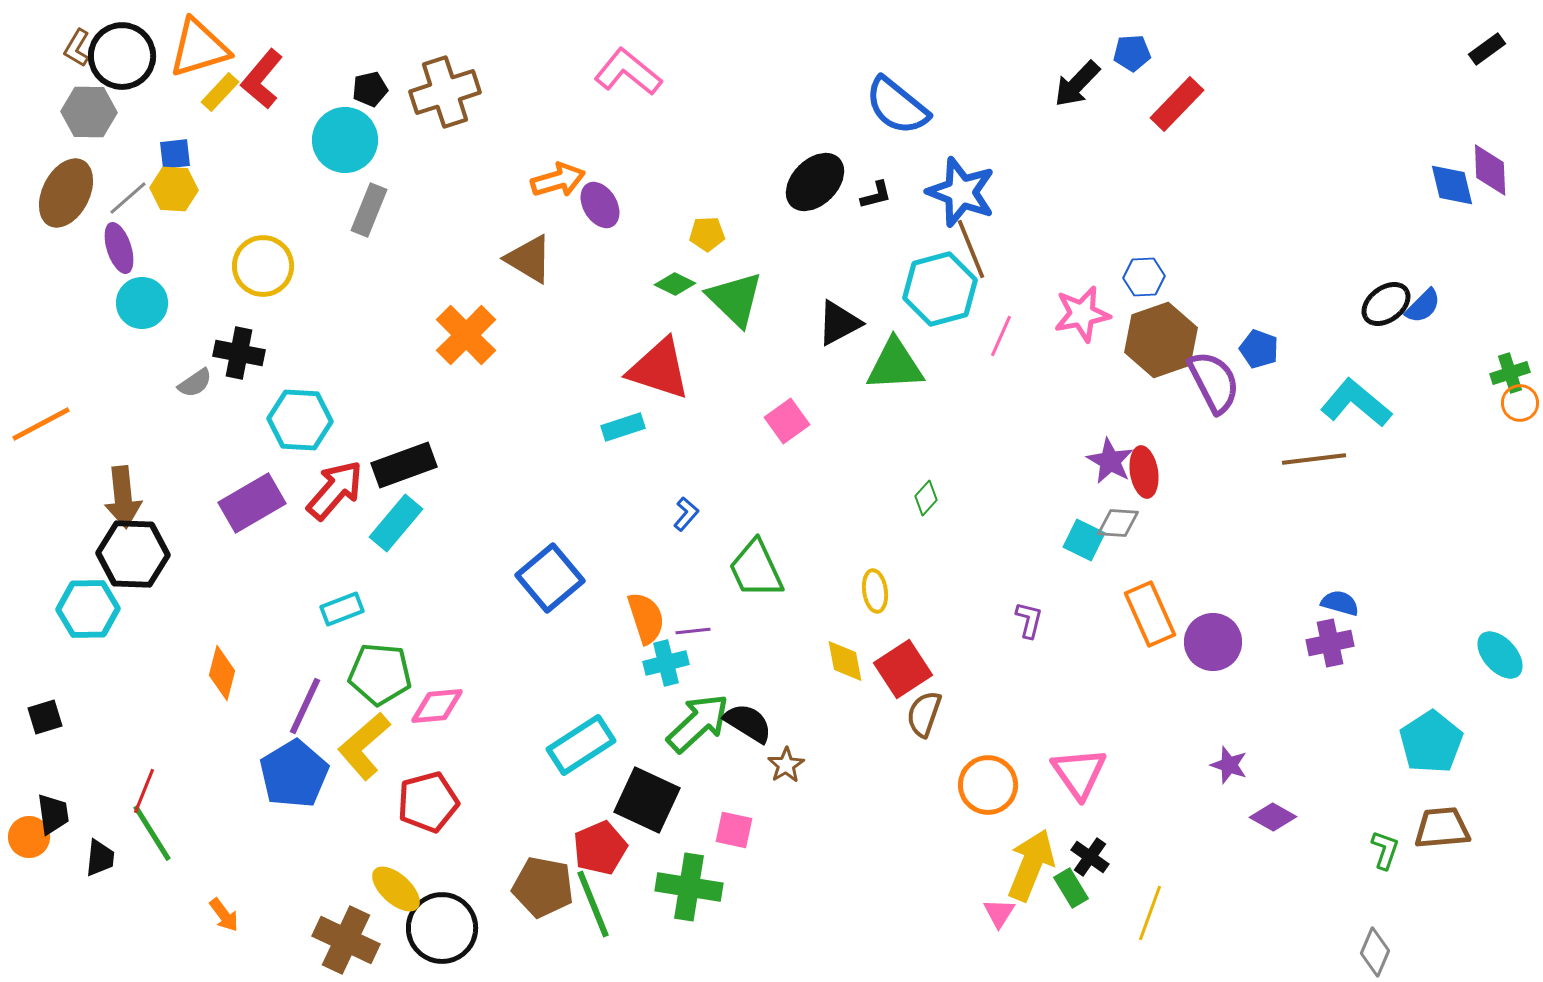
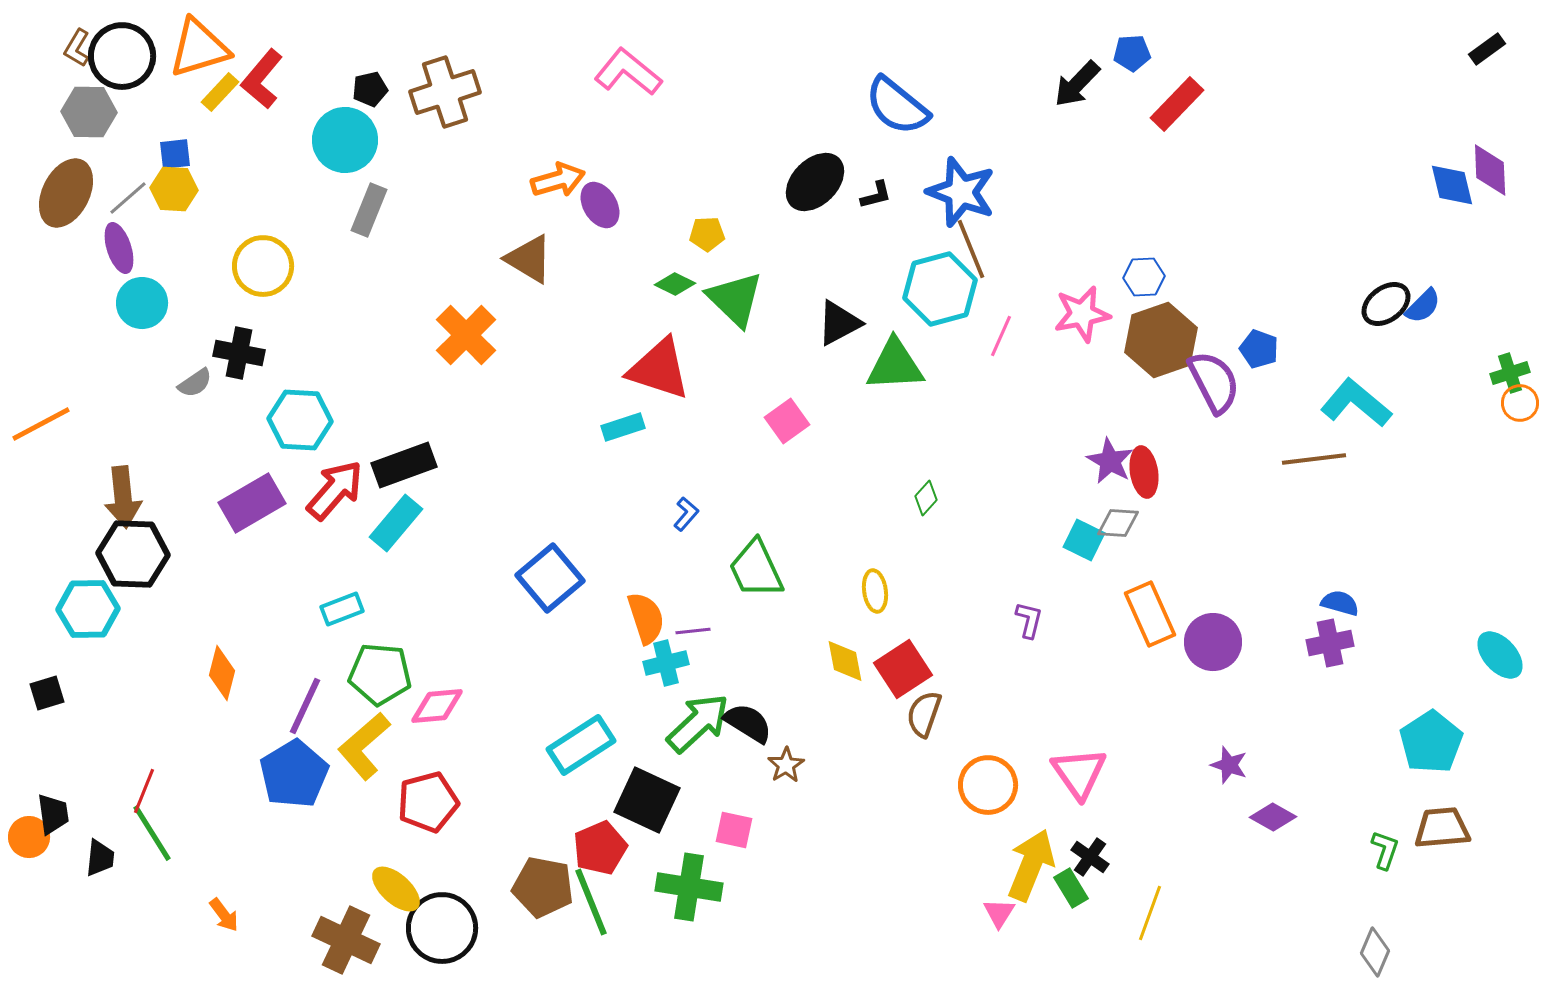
black square at (45, 717): moved 2 px right, 24 px up
green line at (593, 904): moved 2 px left, 2 px up
